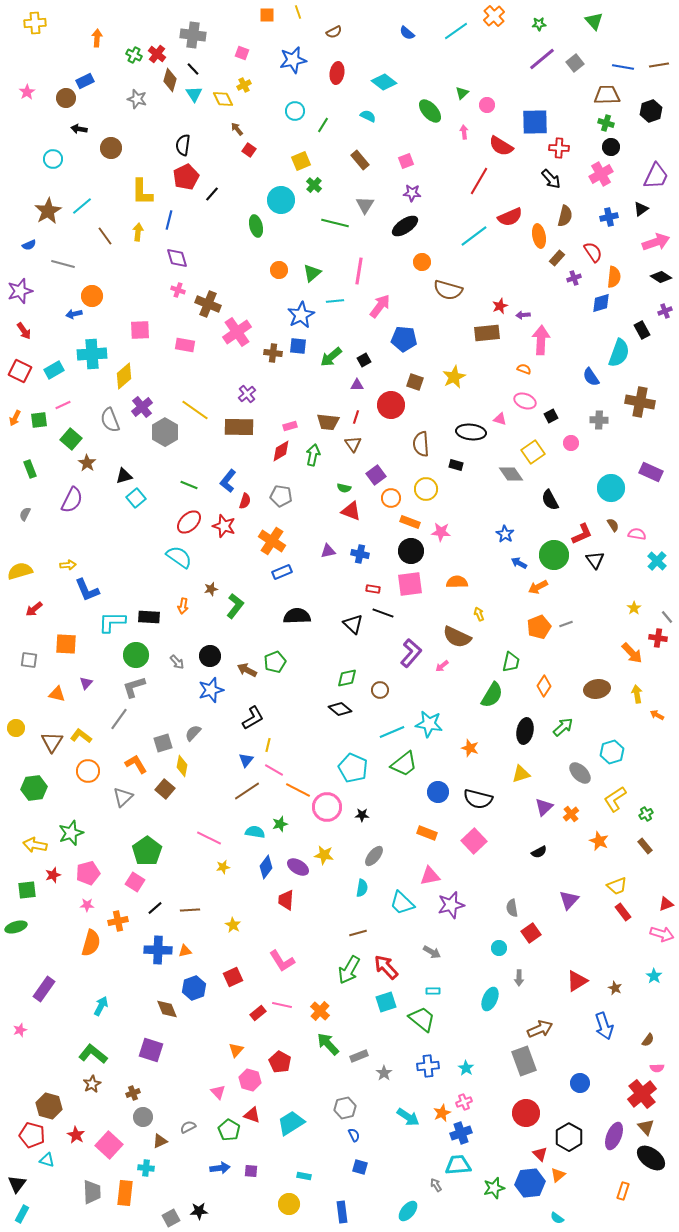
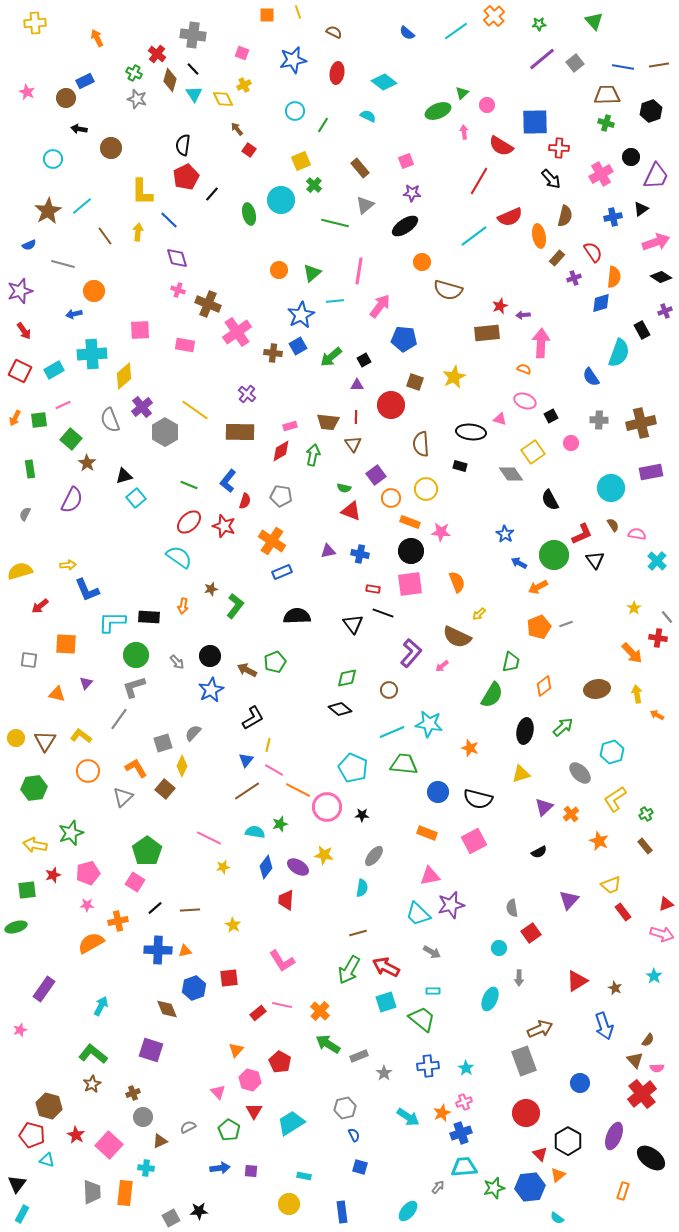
brown semicircle at (334, 32): rotated 126 degrees counterclockwise
orange arrow at (97, 38): rotated 30 degrees counterclockwise
green cross at (134, 55): moved 18 px down
pink star at (27, 92): rotated 14 degrees counterclockwise
green ellipse at (430, 111): moved 8 px right; rotated 70 degrees counterclockwise
black circle at (611, 147): moved 20 px right, 10 px down
brown rectangle at (360, 160): moved 8 px down
gray triangle at (365, 205): rotated 18 degrees clockwise
blue cross at (609, 217): moved 4 px right
blue line at (169, 220): rotated 60 degrees counterclockwise
green ellipse at (256, 226): moved 7 px left, 12 px up
orange circle at (92, 296): moved 2 px right, 5 px up
pink arrow at (541, 340): moved 3 px down
blue square at (298, 346): rotated 36 degrees counterclockwise
purple cross at (247, 394): rotated 12 degrees counterclockwise
brown cross at (640, 402): moved 1 px right, 21 px down; rotated 24 degrees counterclockwise
red line at (356, 417): rotated 16 degrees counterclockwise
brown rectangle at (239, 427): moved 1 px right, 5 px down
black rectangle at (456, 465): moved 4 px right, 1 px down
green rectangle at (30, 469): rotated 12 degrees clockwise
purple rectangle at (651, 472): rotated 35 degrees counterclockwise
orange semicircle at (457, 582): rotated 70 degrees clockwise
red arrow at (34, 609): moved 6 px right, 3 px up
yellow arrow at (479, 614): rotated 112 degrees counterclockwise
black triangle at (353, 624): rotated 10 degrees clockwise
orange diamond at (544, 686): rotated 20 degrees clockwise
blue star at (211, 690): rotated 10 degrees counterclockwise
brown circle at (380, 690): moved 9 px right
yellow circle at (16, 728): moved 10 px down
brown triangle at (52, 742): moved 7 px left, 1 px up
orange L-shape at (136, 764): moved 4 px down
green trapezoid at (404, 764): rotated 136 degrees counterclockwise
yellow diamond at (182, 766): rotated 15 degrees clockwise
pink square at (474, 841): rotated 15 degrees clockwise
yellow trapezoid at (617, 886): moved 6 px left, 1 px up
cyan trapezoid at (402, 903): moved 16 px right, 11 px down
orange semicircle at (91, 943): rotated 136 degrees counterclockwise
red arrow at (386, 967): rotated 20 degrees counterclockwise
red square at (233, 977): moved 4 px left, 1 px down; rotated 18 degrees clockwise
green arrow at (328, 1044): rotated 15 degrees counterclockwise
red triangle at (252, 1115): moved 2 px right, 4 px up; rotated 42 degrees clockwise
brown triangle at (646, 1127): moved 11 px left, 67 px up
black hexagon at (569, 1137): moved 1 px left, 4 px down
cyan trapezoid at (458, 1165): moved 6 px right, 2 px down
blue hexagon at (530, 1183): moved 4 px down
gray arrow at (436, 1185): moved 2 px right, 2 px down; rotated 72 degrees clockwise
